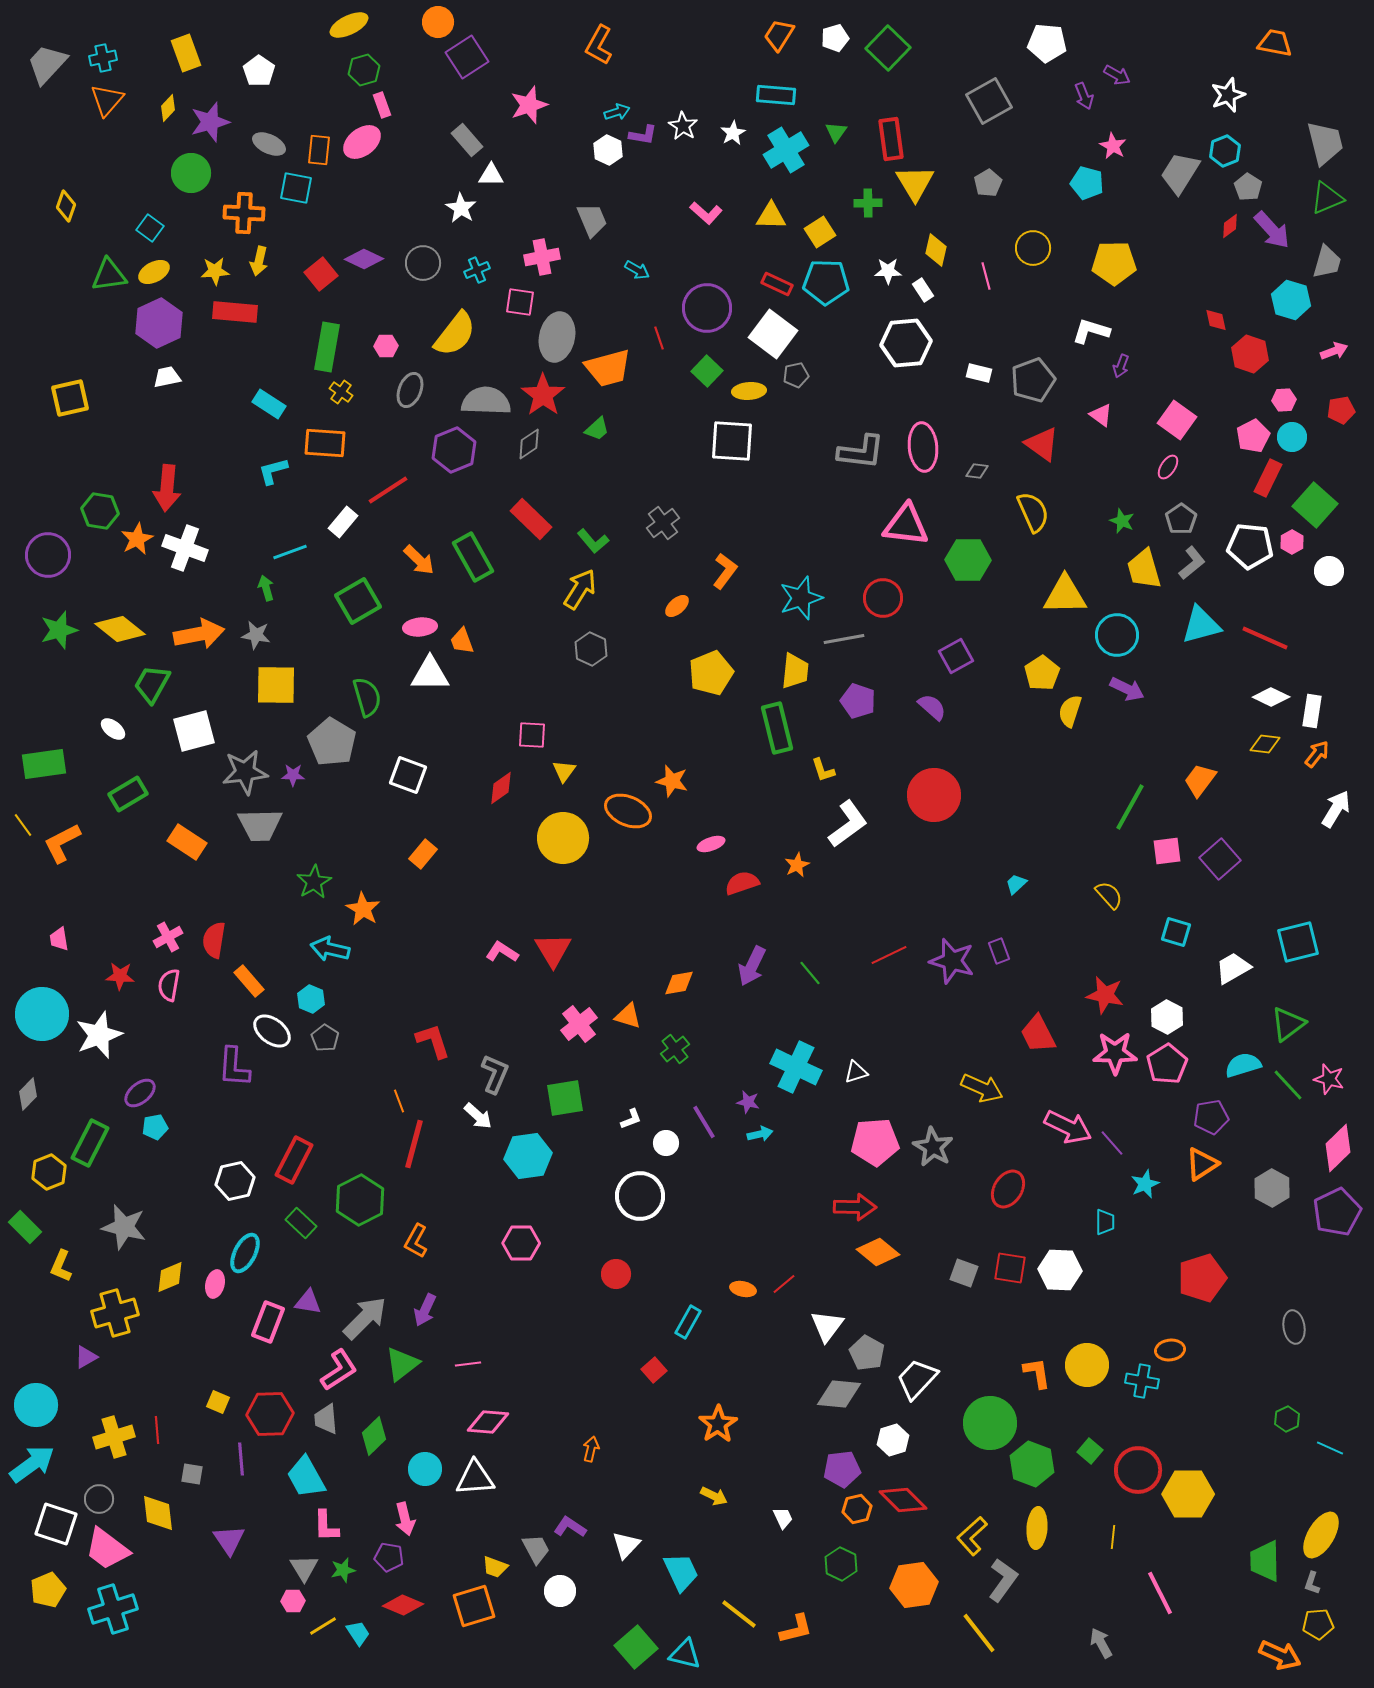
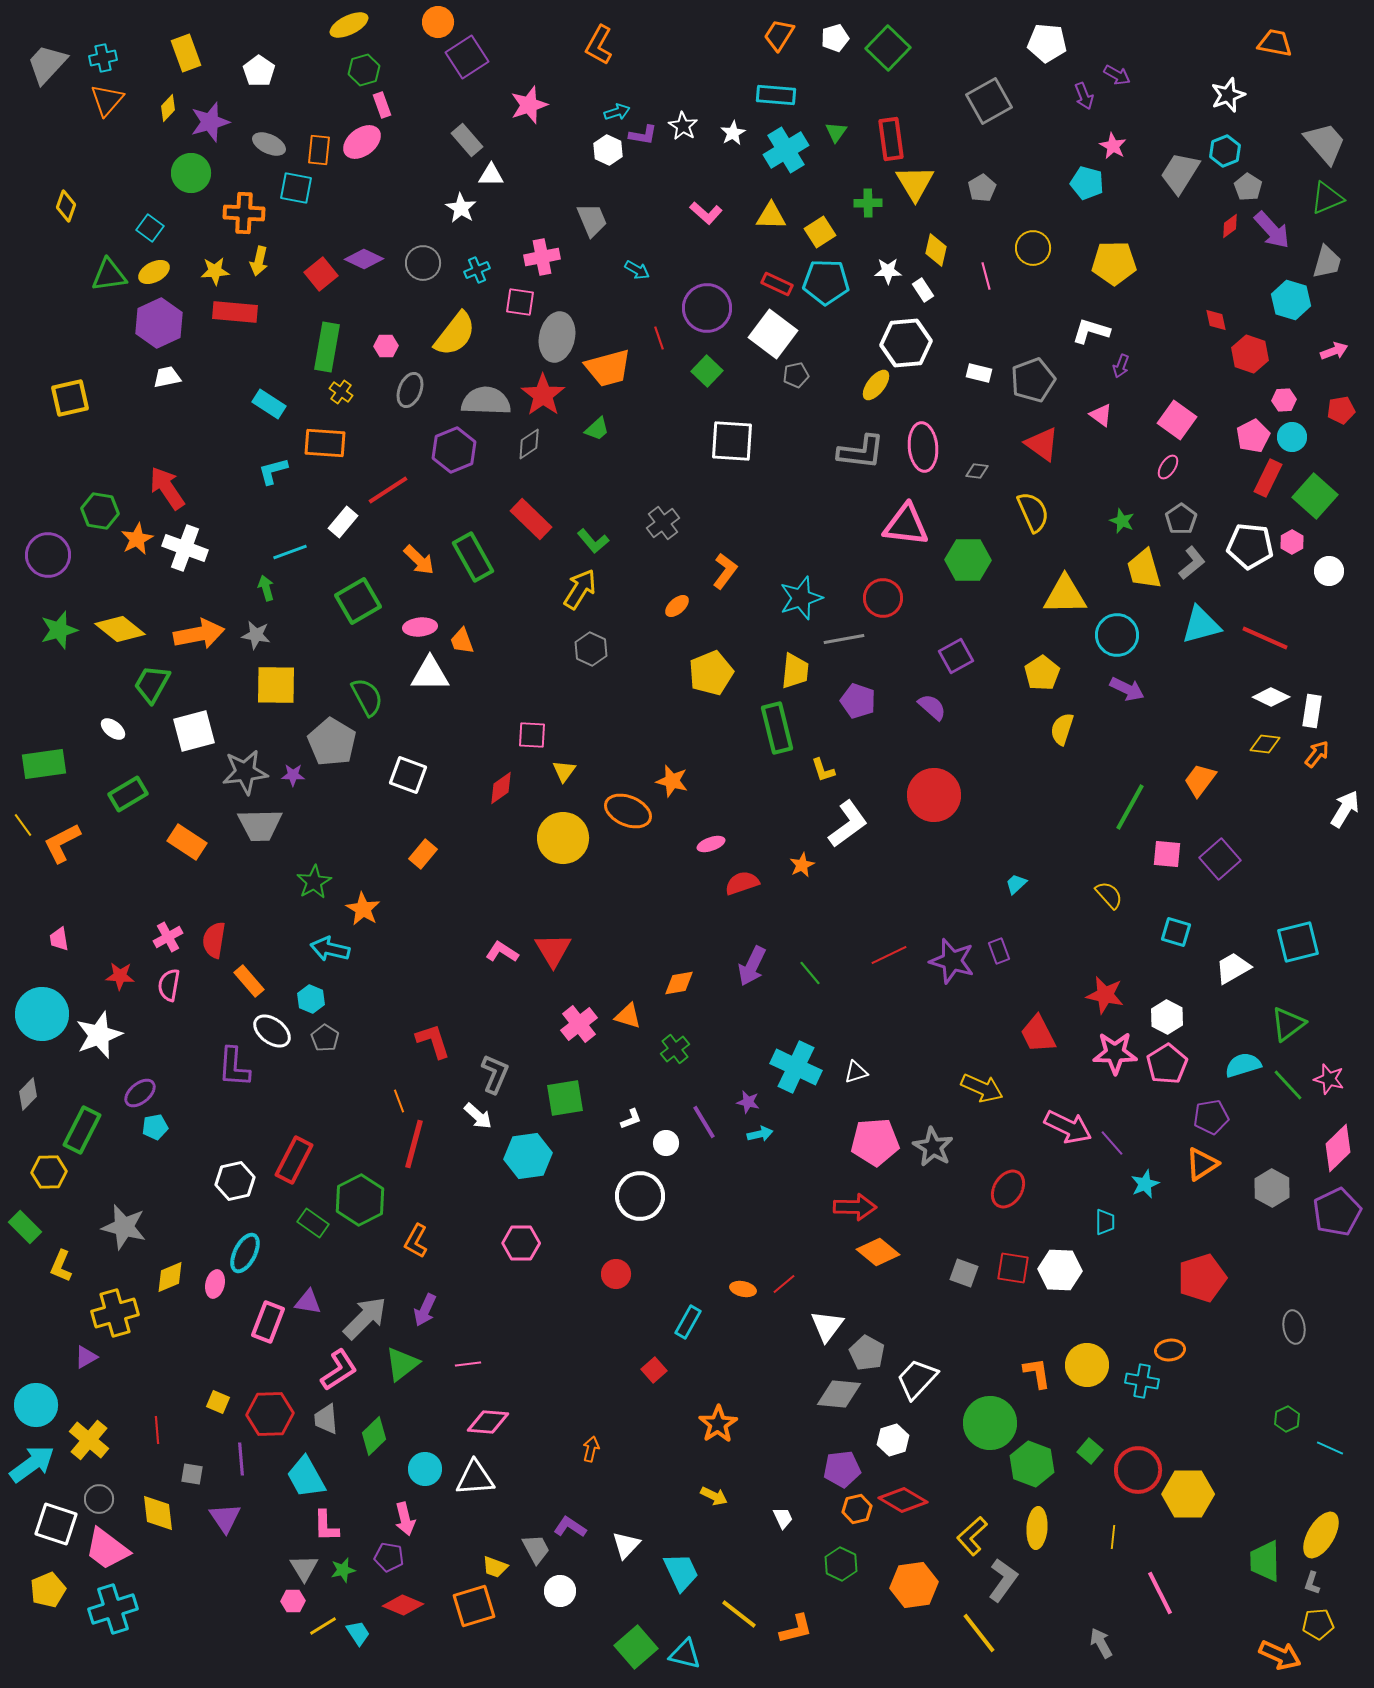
gray trapezoid at (1325, 143): rotated 27 degrees counterclockwise
gray pentagon at (988, 183): moved 6 px left, 5 px down
yellow ellipse at (749, 391): moved 127 px right, 6 px up; rotated 48 degrees counterclockwise
red arrow at (167, 488): rotated 141 degrees clockwise
green square at (1315, 505): moved 9 px up
green semicircle at (367, 697): rotated 12 degrees counterclockwise
yellow semicircle at (1070, 711): moved 8 px left, 18 px down
white arrow at (1336, 809): moved 9 px right
pink square at (1167, 851): moved 3 px down; rotated 12 degrees clockwise
orange star at (797, 865): moved 5 px right
green rectangle at (90, 1143): moved 8 px left, 13 px up
yellow hexagon at (49, 1172): rotated 20 degrees clockwise
green rectangle at (301, 1223): moved 12 px right; rotated 8 degrees counterclockwise
red square at (1010, 1268): moved 3 px right
yellow cross at (114, 1437): moved 25 px left, 3 px down; rotated 33 degrees counterclockwise
red diamond at (903, 1500): rotated 15 degrees counterclockwise
purple triangle at (229, 1540): moved 4 px left, 22 px up
